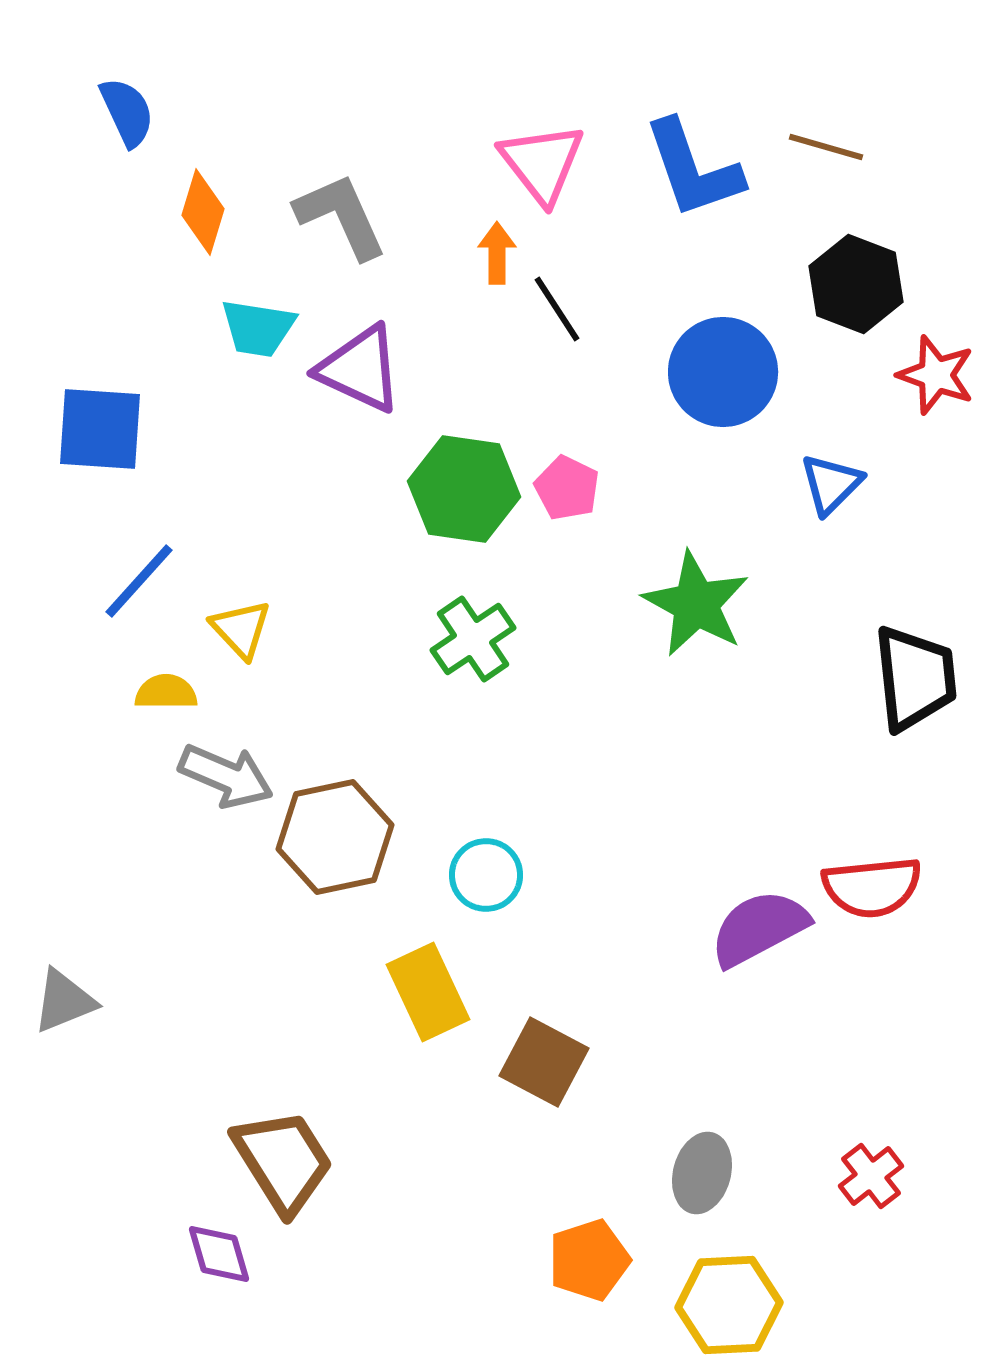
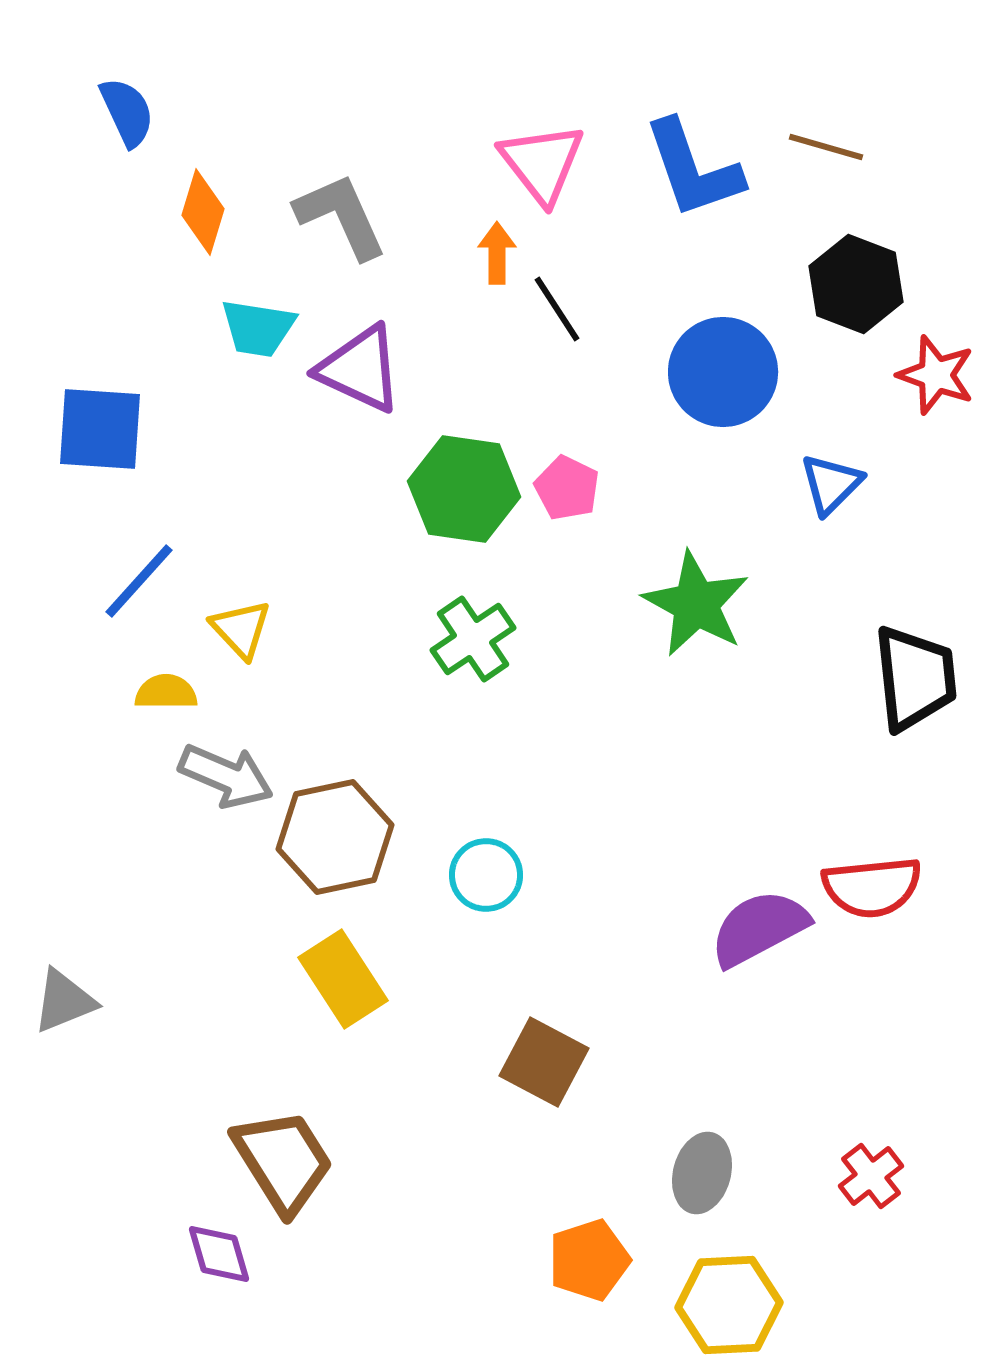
yellow rectangle: moved 85 px left, 13 px up; rotated 8 degrees counterclockwise
